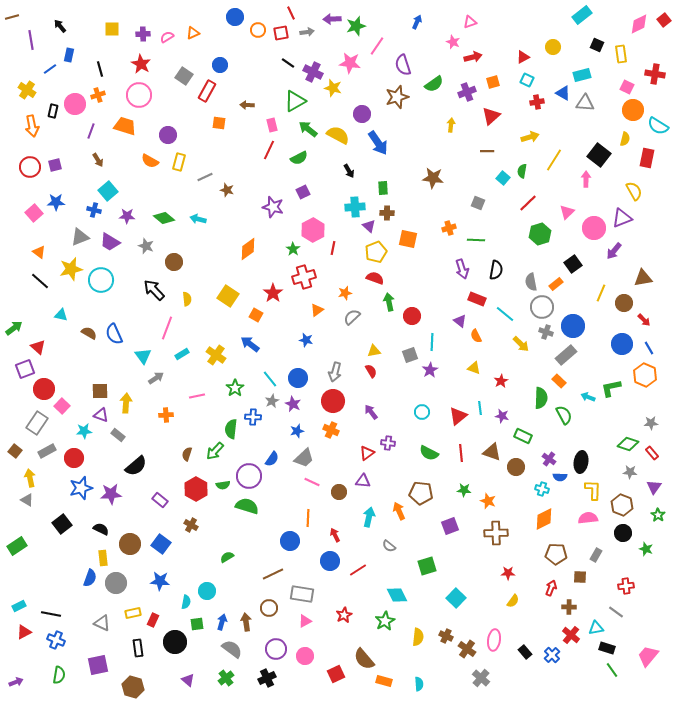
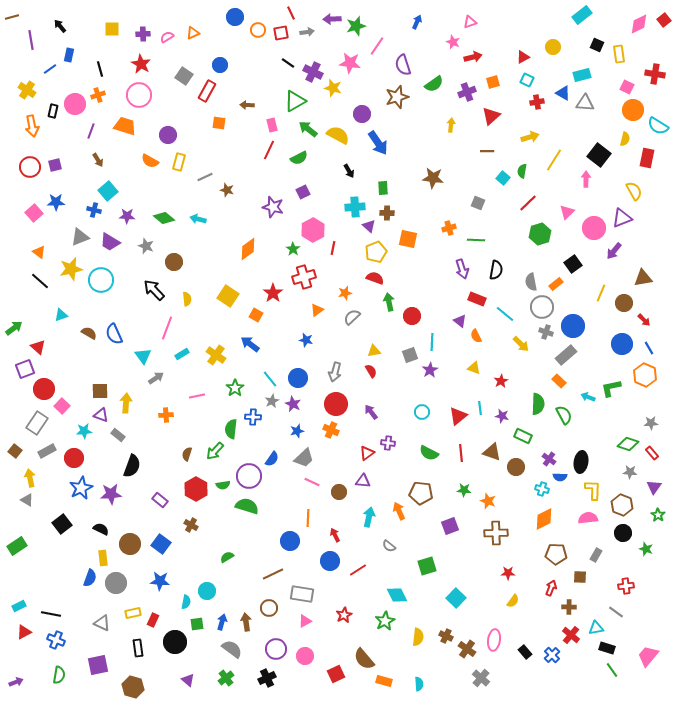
yellow rectangle at (621, 54): moved 2 px left
cyan triangle at (61, 315): rotated 32 degrees counterclockwise
green semicircle at (541, 398): moved 3 px left, 6 px down
red circle at (333, 401): moved 3 px right, 3 px down
black semicircle at (136, 466): moved 4 px left; rotated 30 degrees counterclockwise
blue star at (81, 488): rotated 10 degrees counterclockwise
